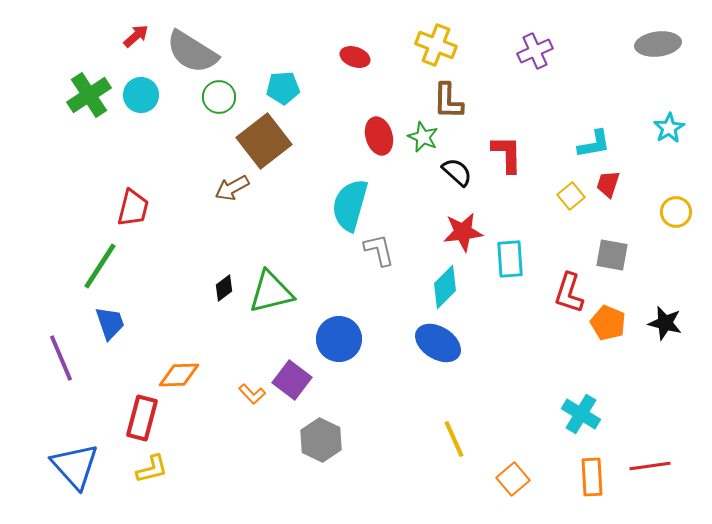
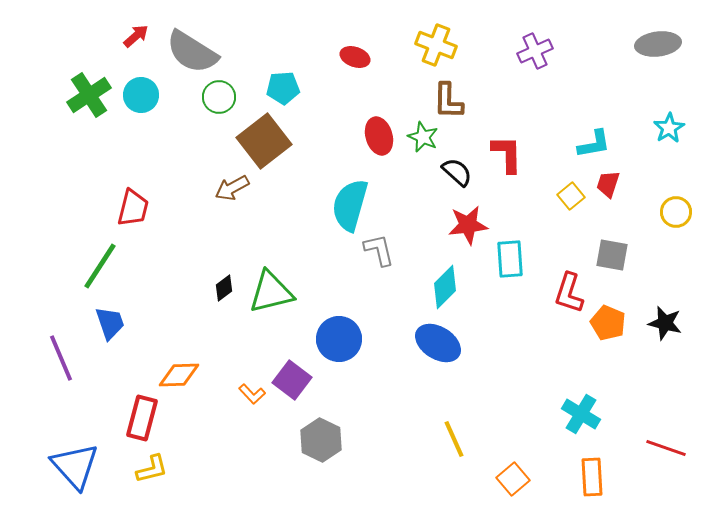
red star at (463, 232): moved 5 px right, 7 px up
red line at (650, 466): moved 16 px right, 18 px up; rotated 27 degrees clockwise
